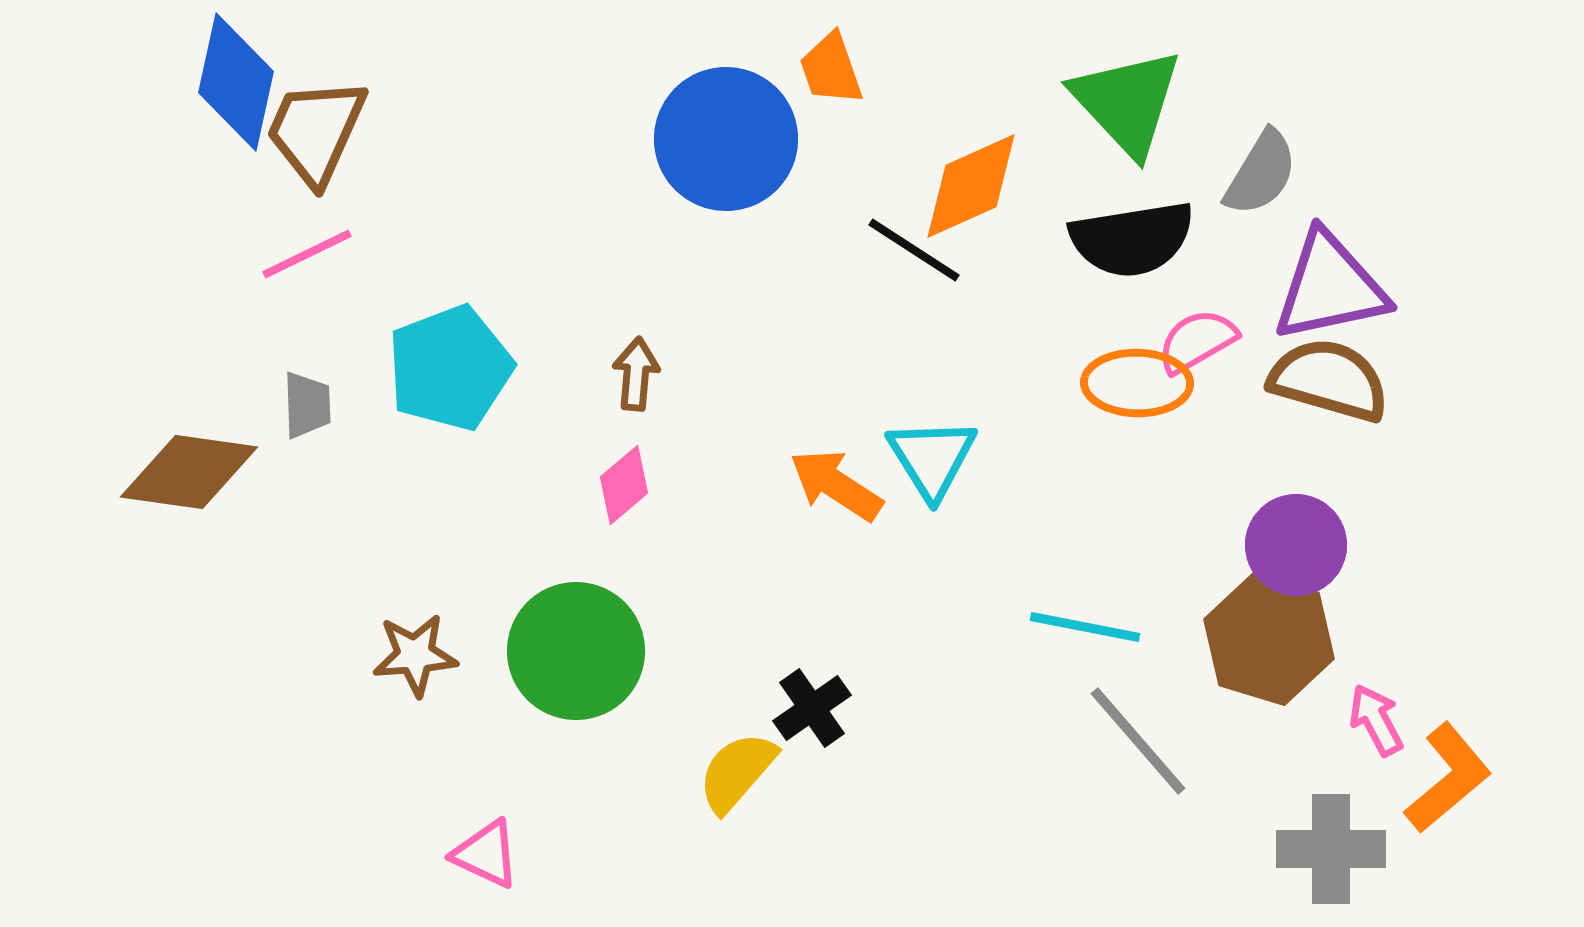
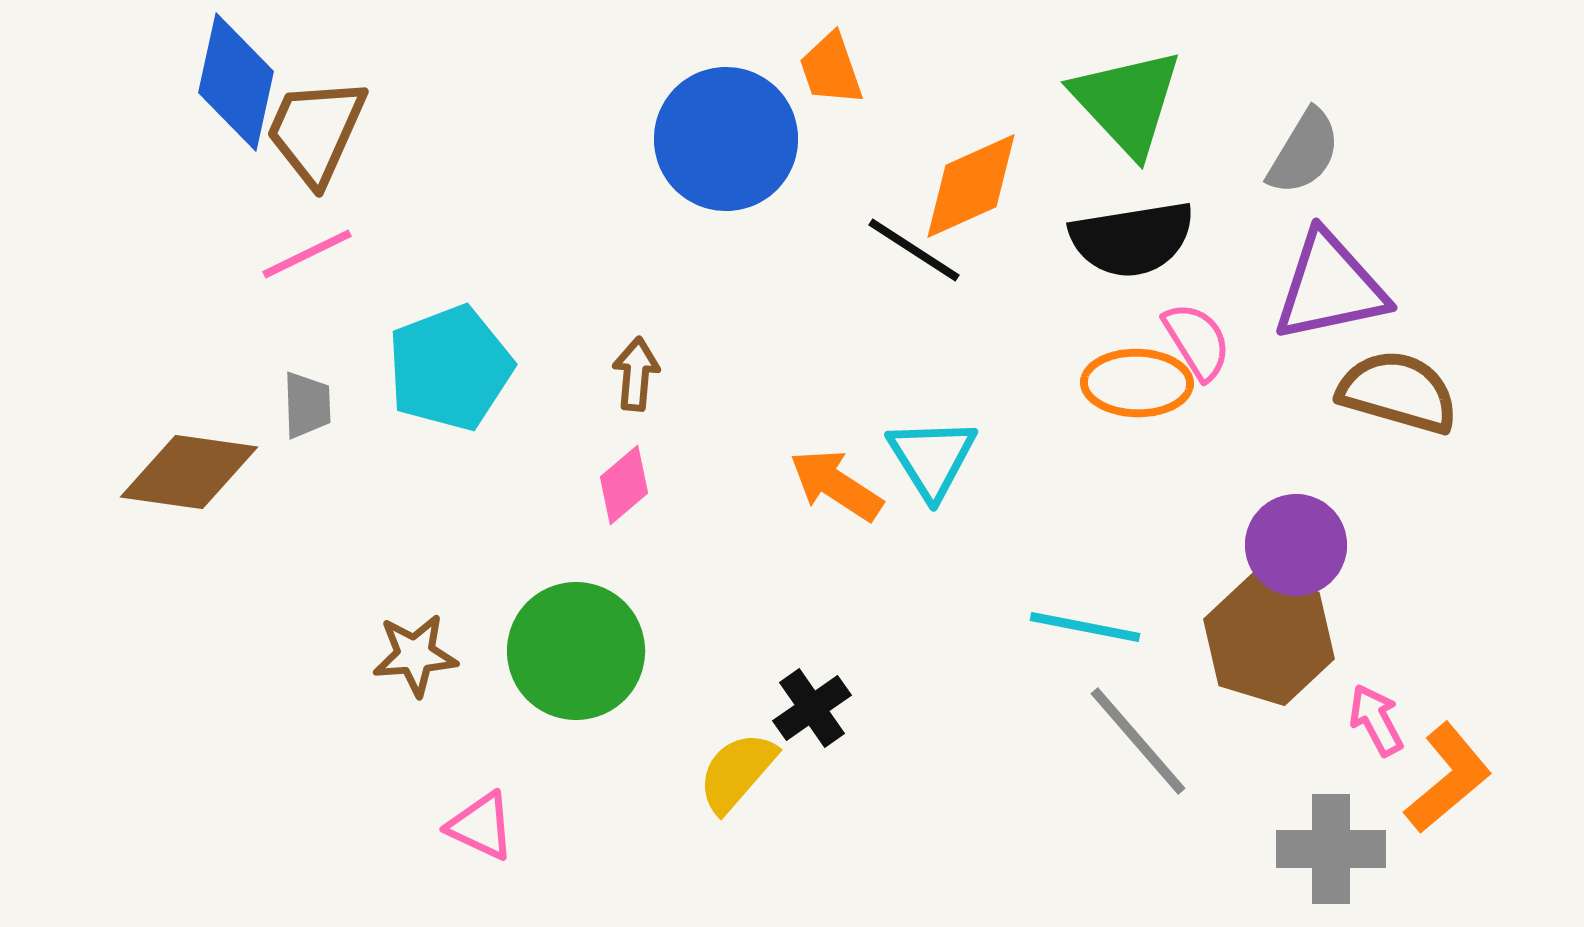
gray semicircle: moved 43 px right, 21 px up
pink semicircle: rotated 88 degrees clockwise
brown semicircle: moved 69 px right, 12 px down
pink triangle: moved 5 px left, 28 px up
